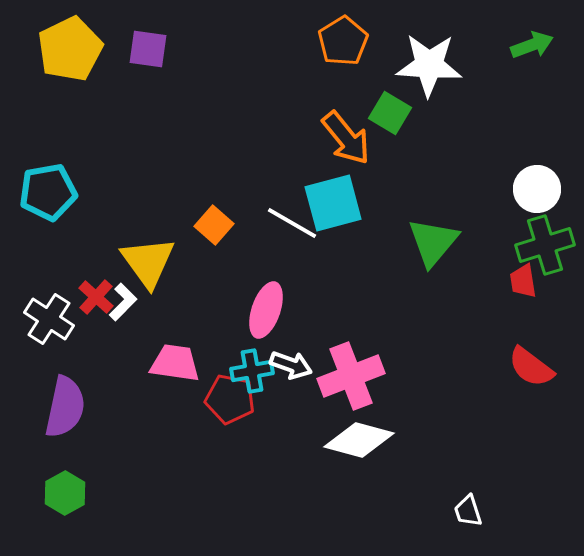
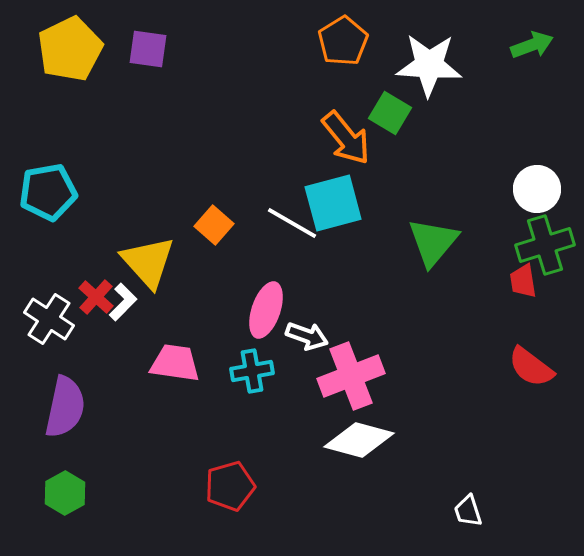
yellow triangle: rotated 6 degrees counterclockwise
white arrow: moved 16 px right, 29 px up
red pentagon: moved 87 px down; rotated 27 degrees counterclockwise
